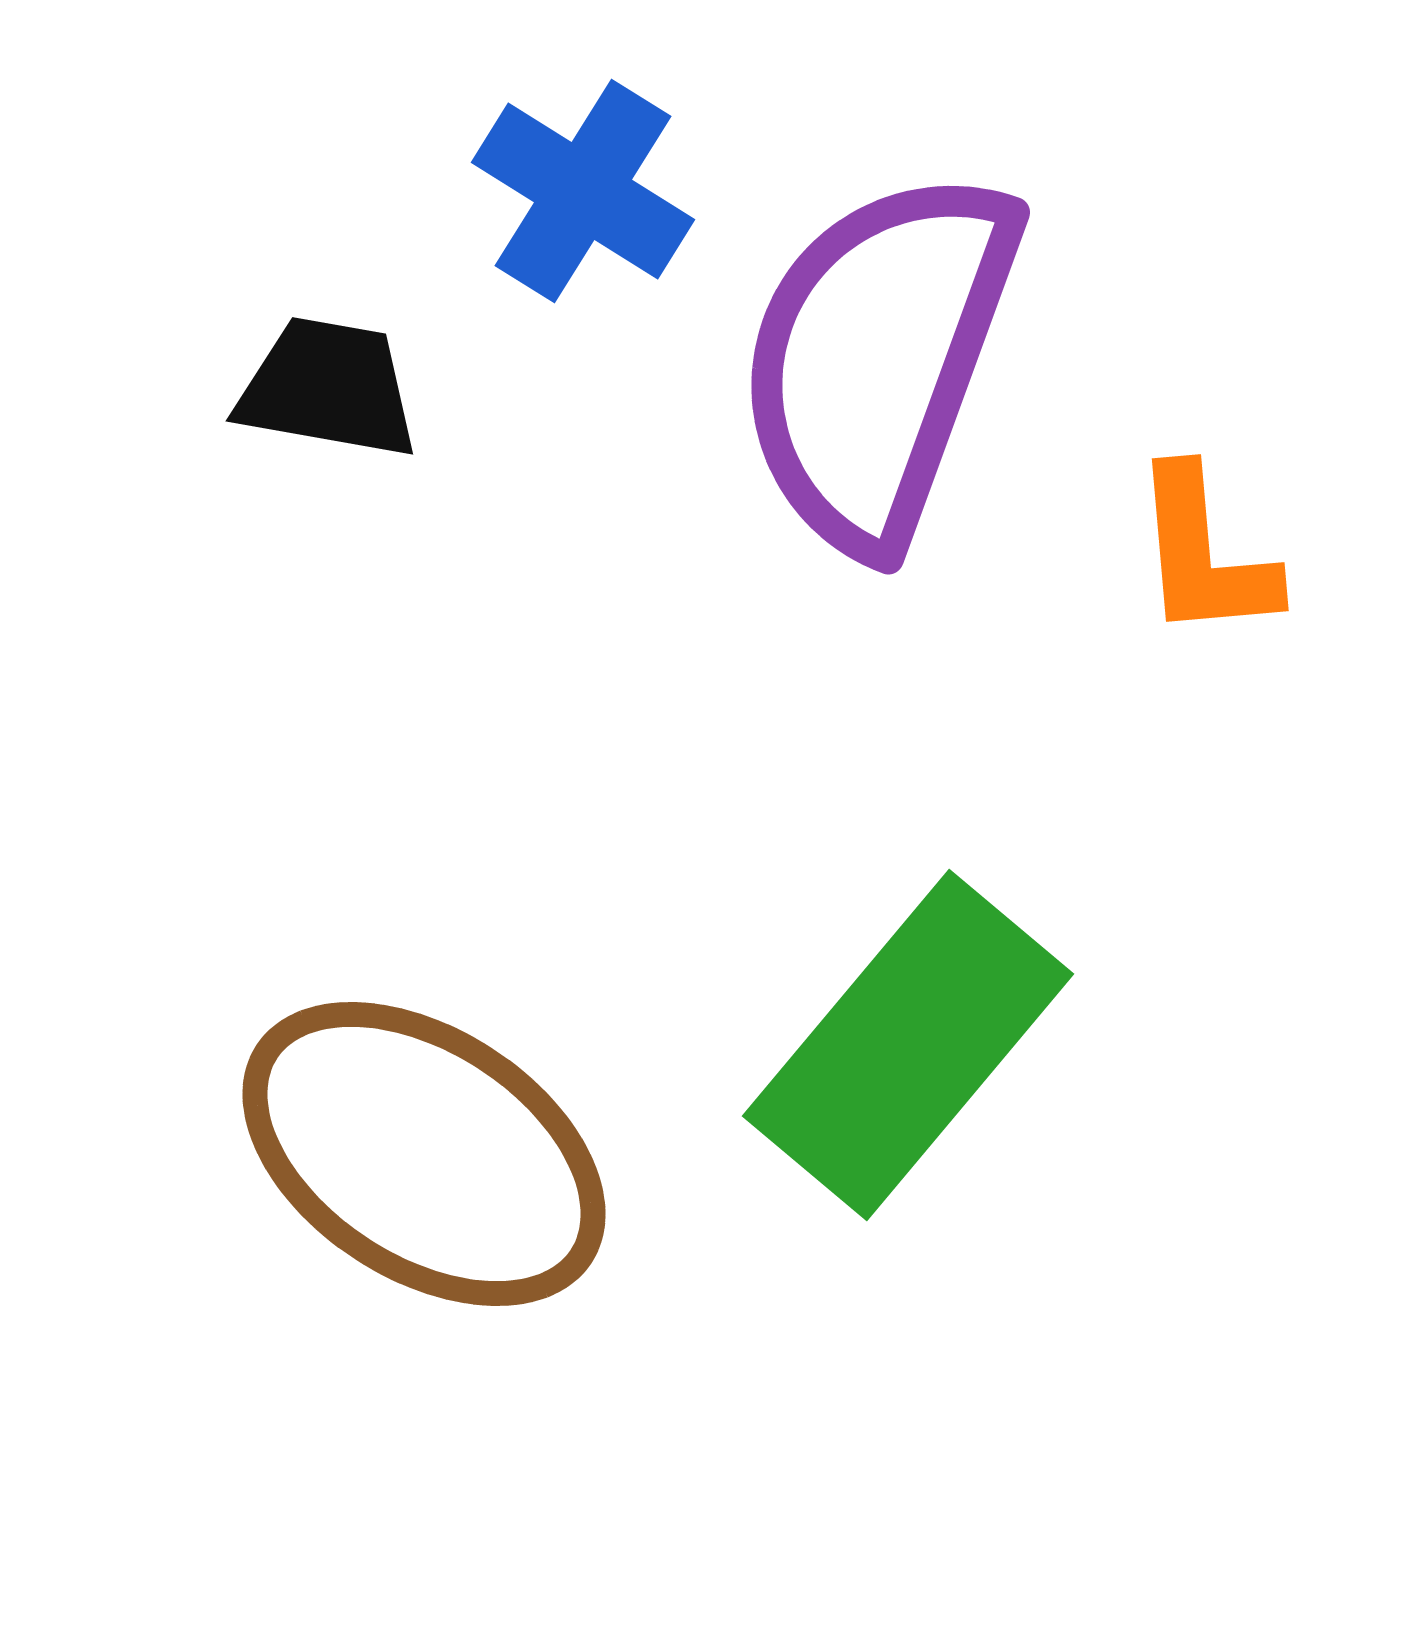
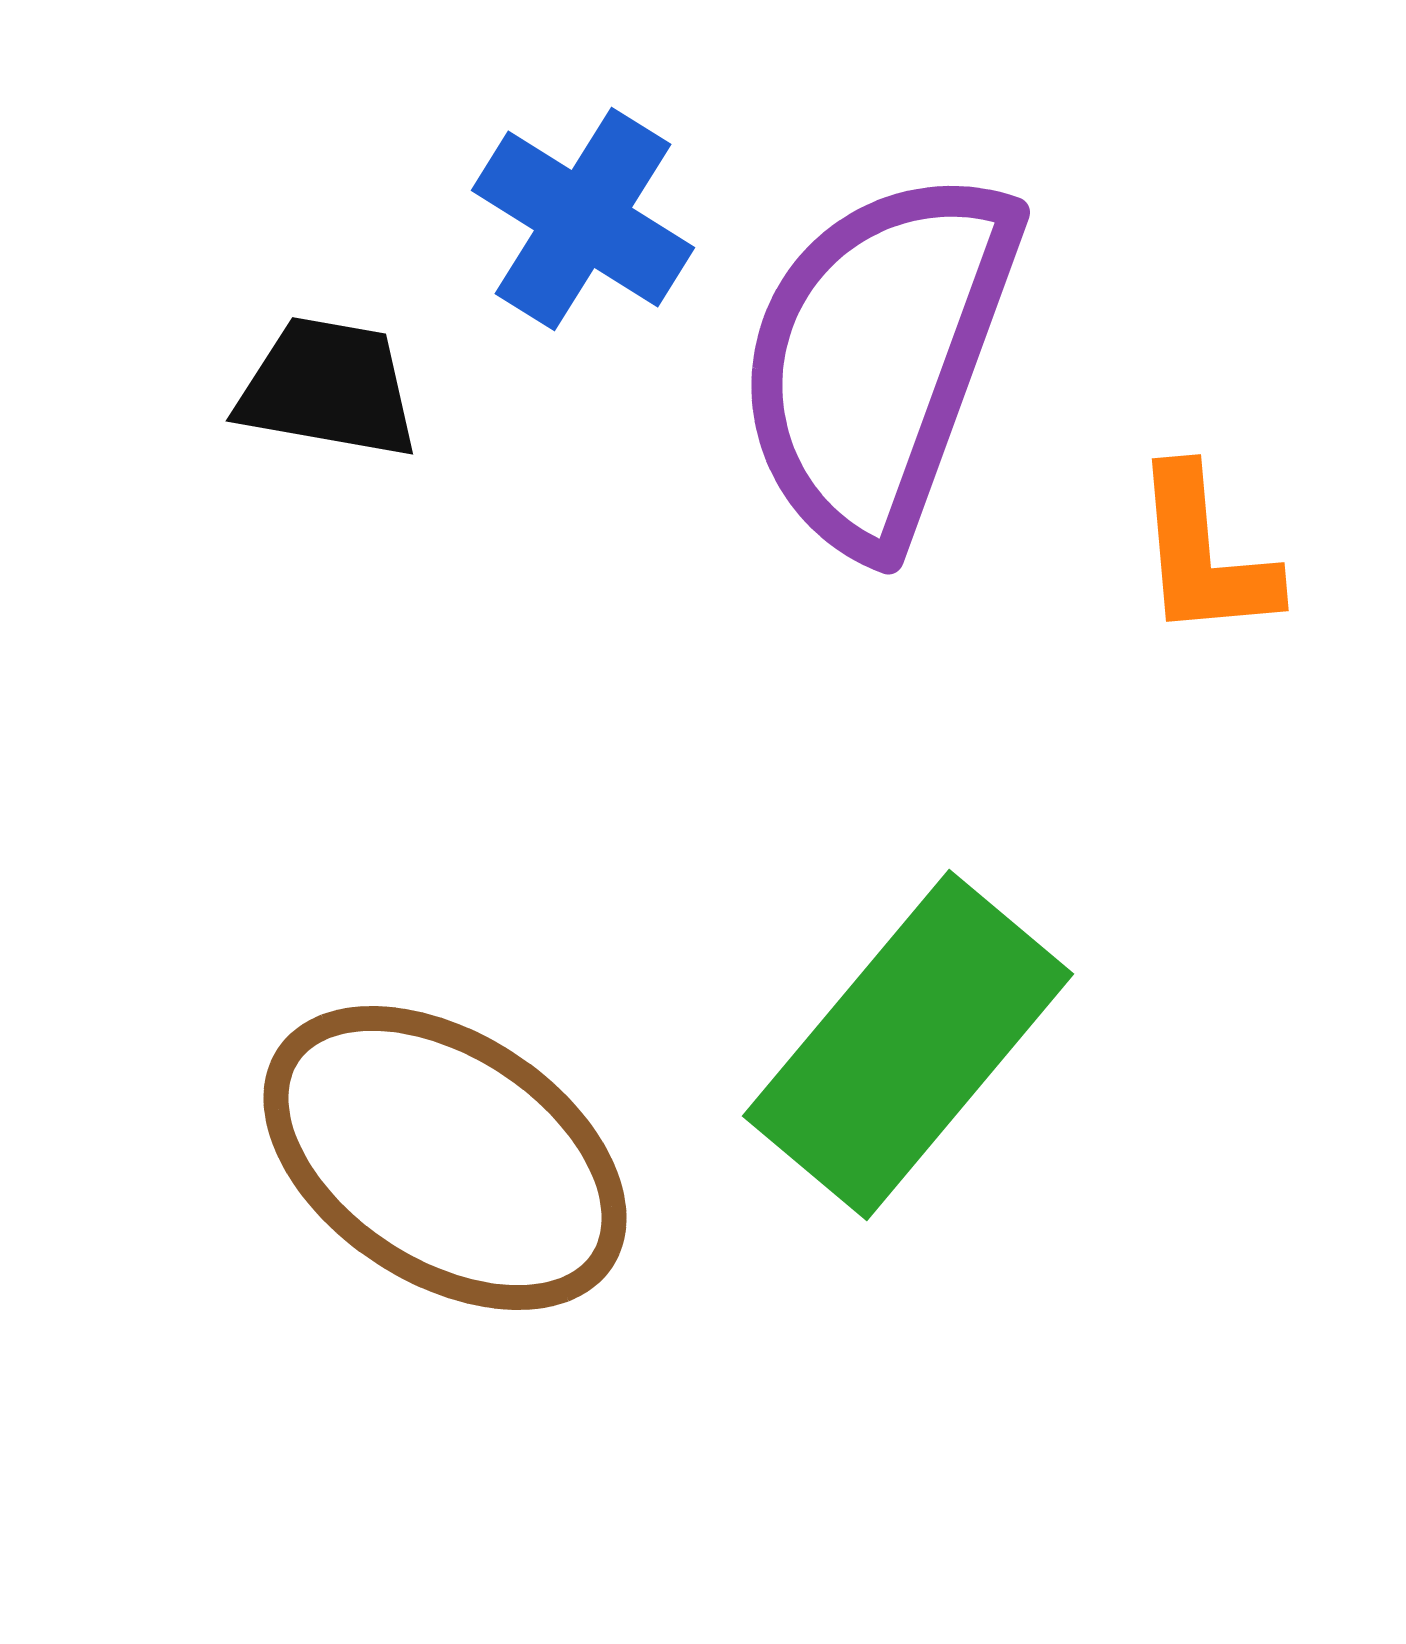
blue cross: moved 28 px down
brown ellipse: moved 21 px right, 4 px down
